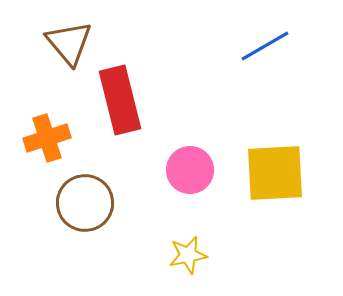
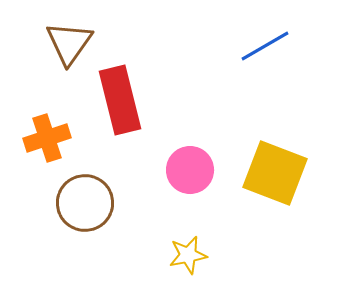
brown triangle: rotated 15 degrees clockwise
yellow square: rotated 24 degrees clockwise
